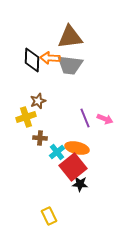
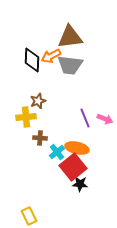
orange arrow: moved 1 px right, 2 px up; rotated 30 degrees counterclockwise
yellow cross: rotated 12 degrees clockwise
yellow rectangle: moved 20 px left
